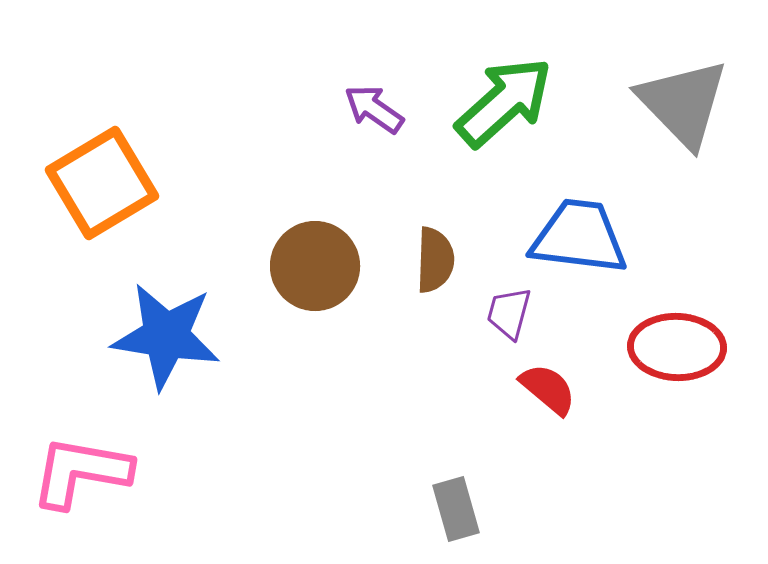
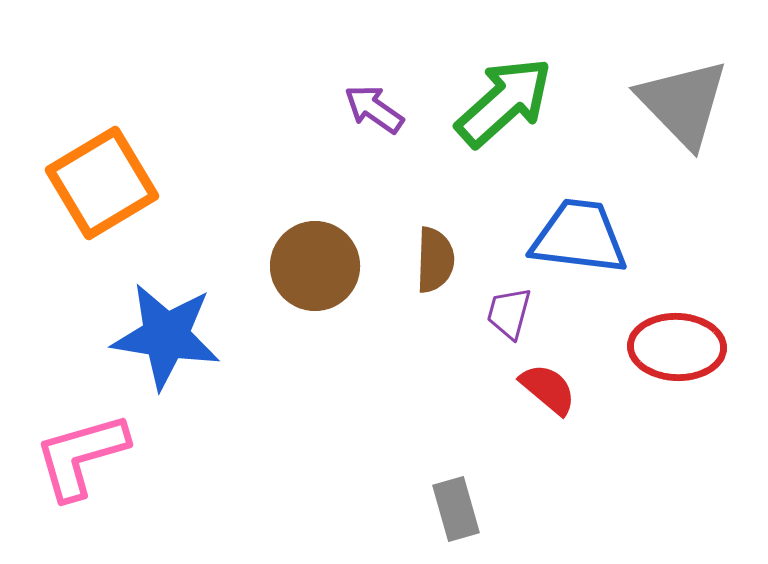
pink L-shape: moved 16 px up; rotated 26 degrees counterclockwise
